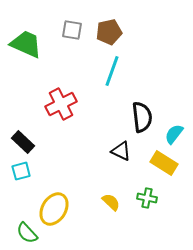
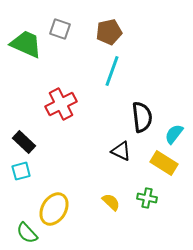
gray square: moved 12 px left, 1 px up; rotated 10 degrees clockwise
black rectangle: moved 1 px right
